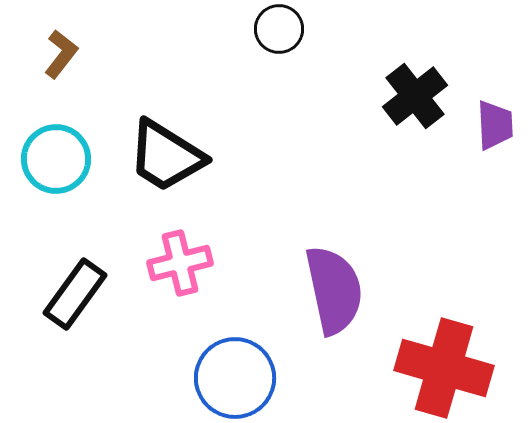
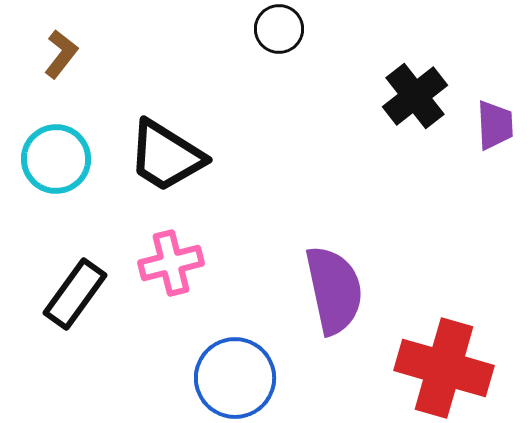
pink cross: moved 9 px left
